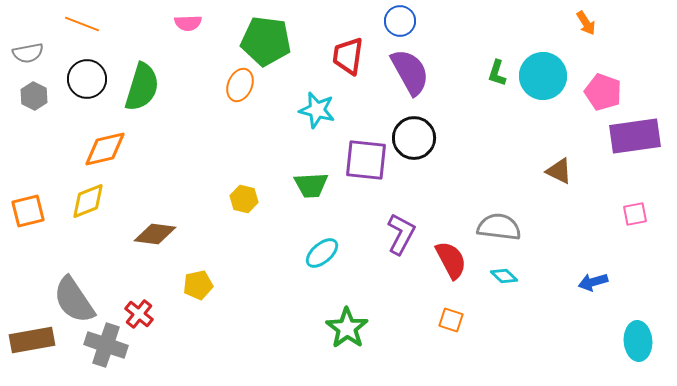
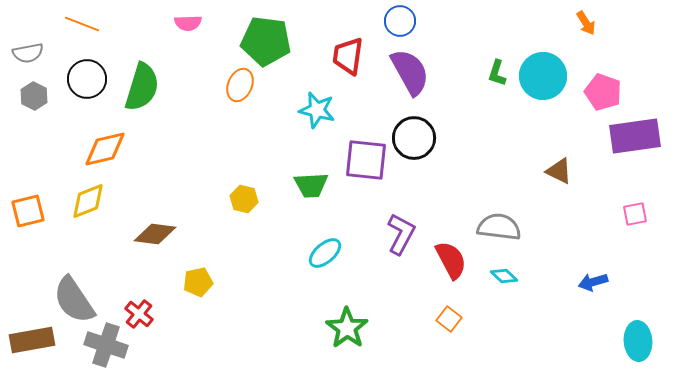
cyan ellipse at (322, 253): moved 3 px right
yellow pentagon at (198, 285): moved 3 px up
orange square at (451, 320): moved 2 px left, 1 px up; rotated 20 degrees clockwise
